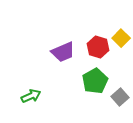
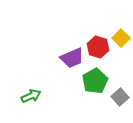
purple trapezoid: moved 9 px right, 6 px down
